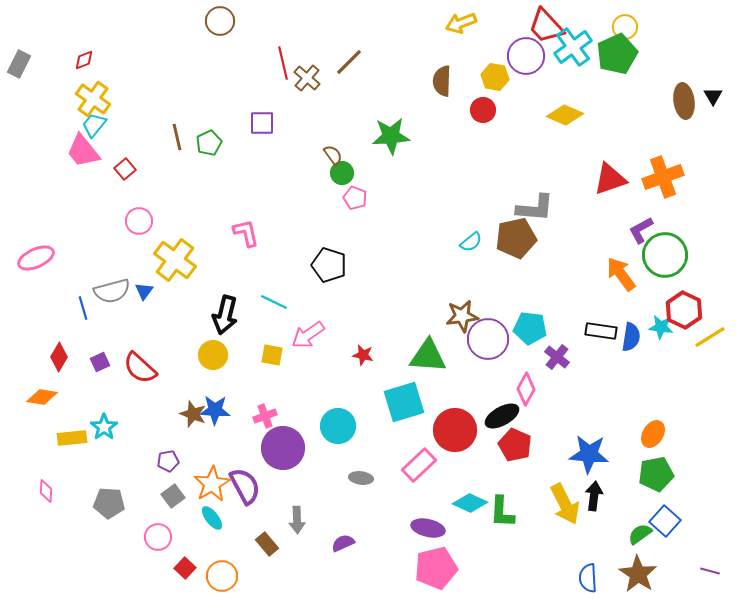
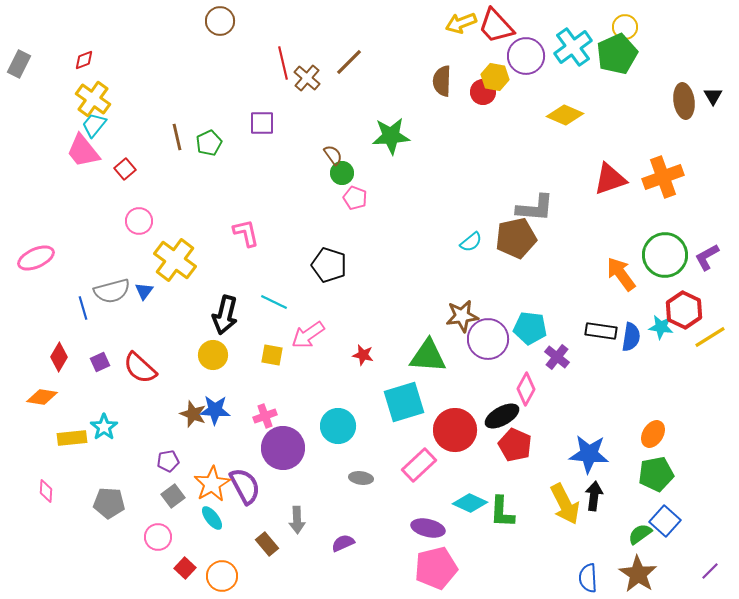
red trapezoid at (546, 26): moved 50 px left
red circle at (483, 110): moved 18 px up
purple L-shape at (641, 230): moved 66 px right, 27 px down
purple line at (710, 571): rotated 60 degrees counterclockwise
